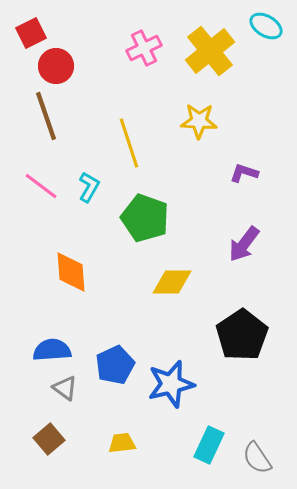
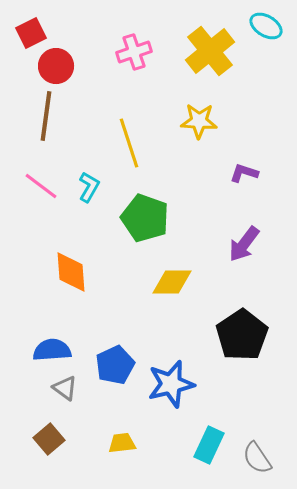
pink cross: moved 10 px left, 4 px down; rotated 8 degrees clockwise
brown line: rotated 27 degrees clockwise
